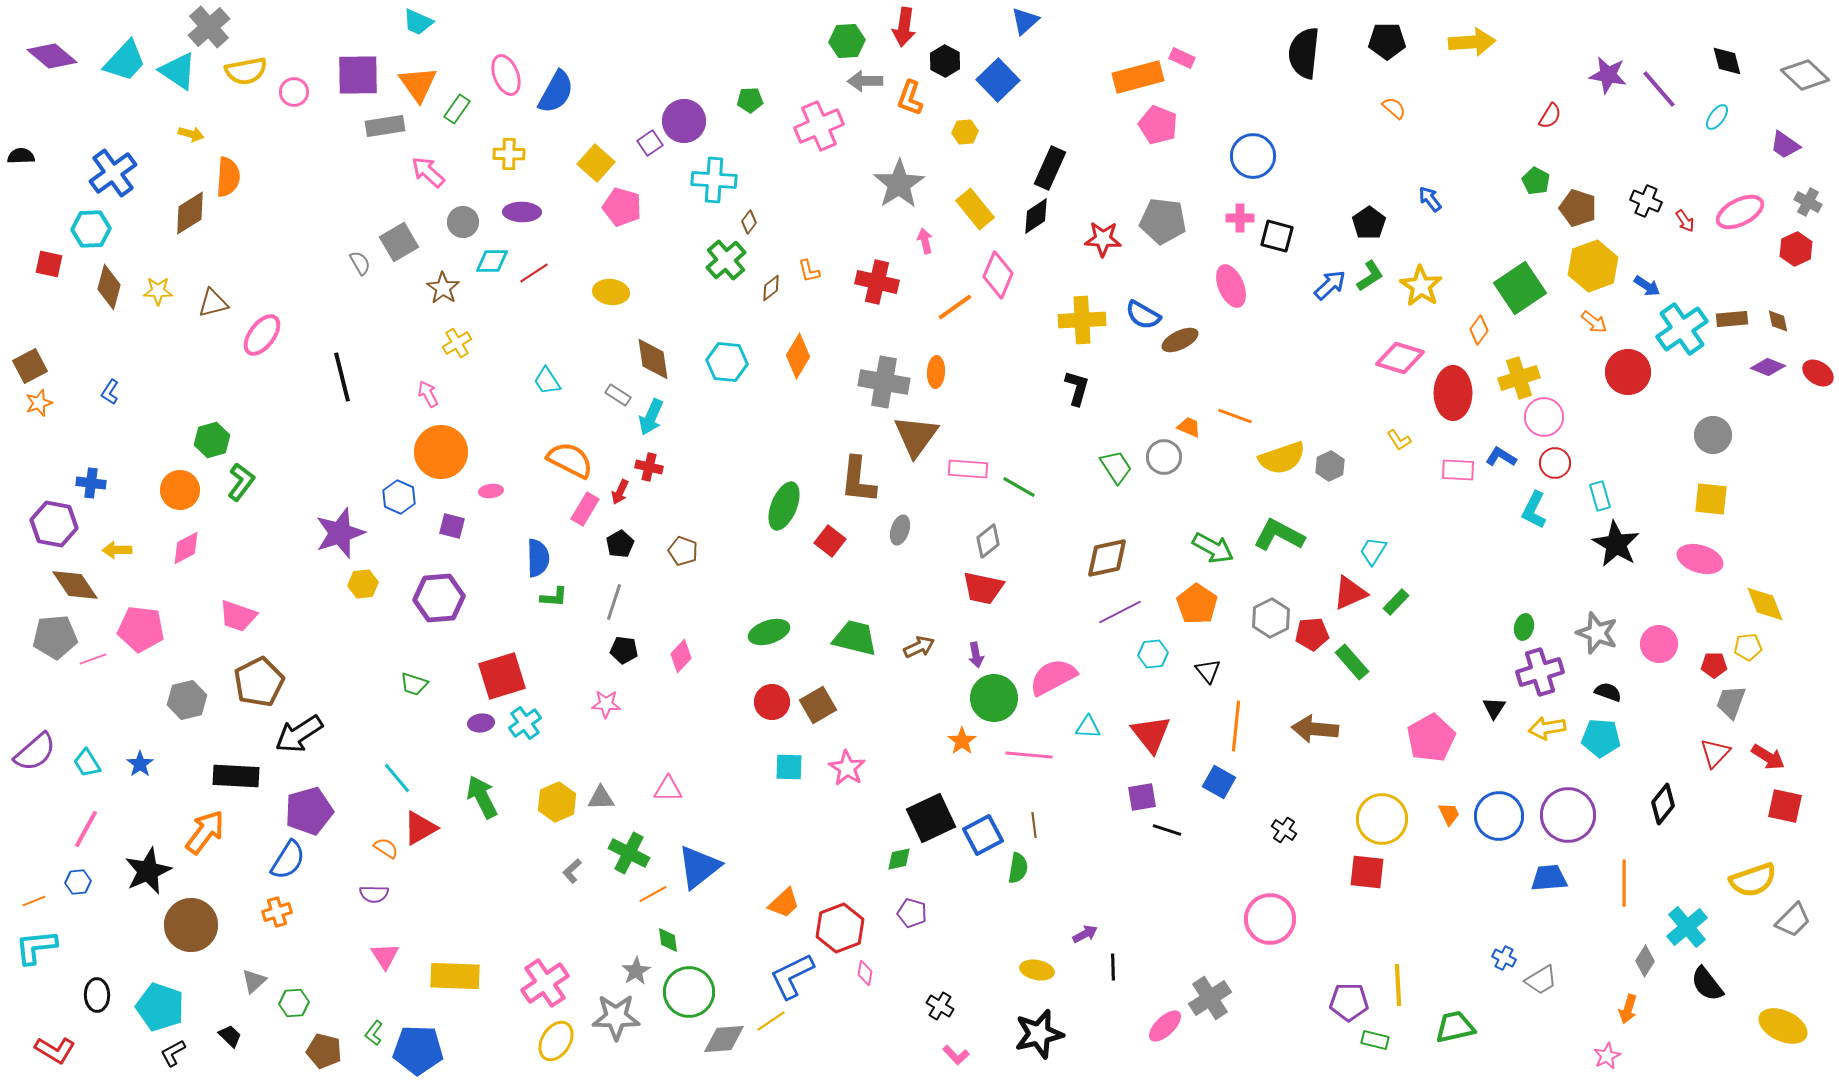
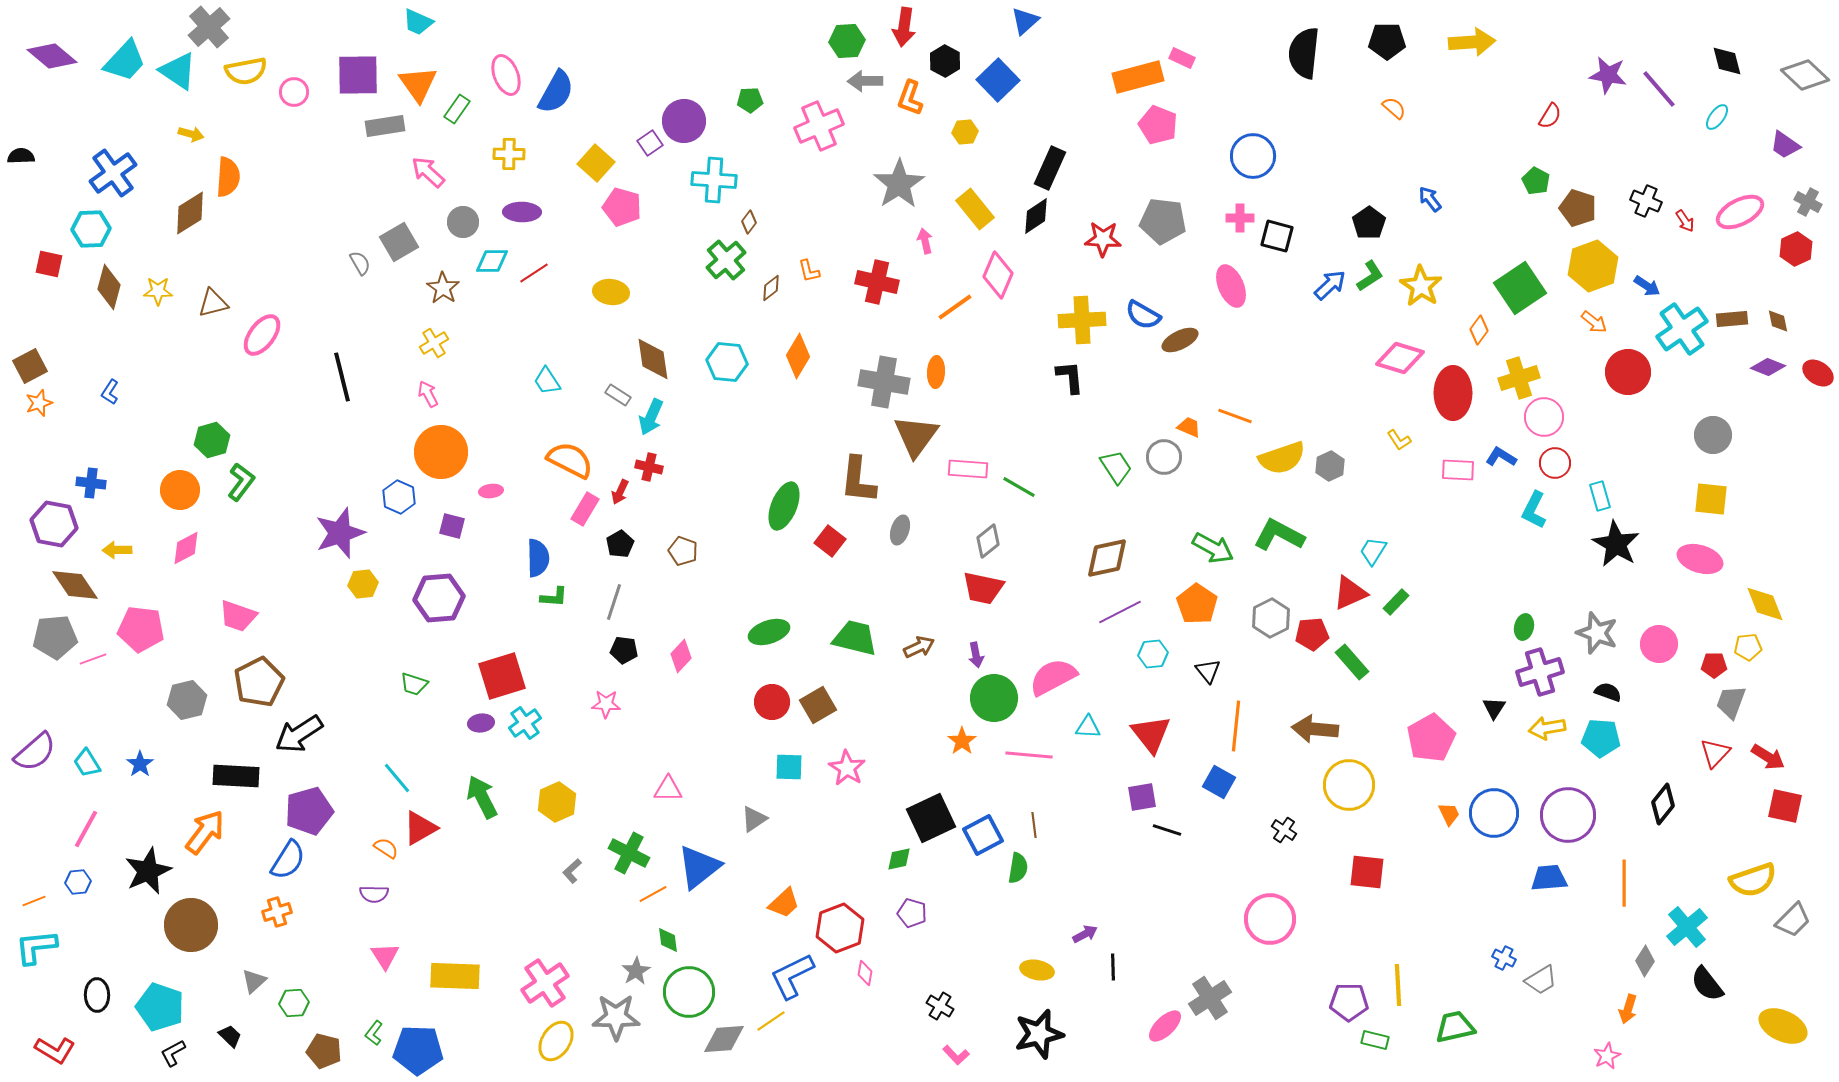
yellow cross at (457, 343): moved 23 px left
black L-shape at (1077, 388): moved 7 px left, 11 px up; rotated 21 degrees counterclockwise
gray triangle at (601, 798): moved 153 px right, 21 px down; rotated 32 degrees counterclockwise
blue circle at (1499, 816): moved 5 px left, 3 px up
yellow circle at (1382, 819): moved 33 px left, 34 px up
